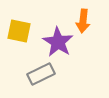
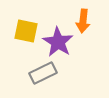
yellow square: moved 7 px right
gray rectangle: moved 2 px right, 1 px up
